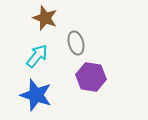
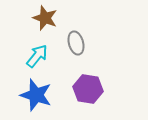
purple hexagon: moved 3 px left, 12 px down
